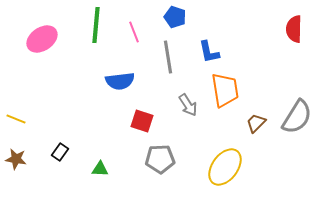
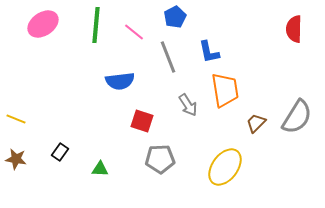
blue pentagon: rotated 25 degrees clockwise
pink line: rotated 30 degrees counterclockwise
pink ellipse: moved 1 px right, 15 px up
gray line: rotated 12 degrees counterclockwise
